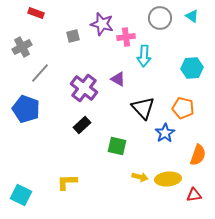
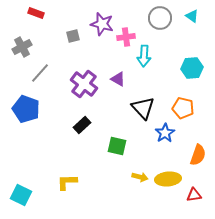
purple cross: moved 4 px up
